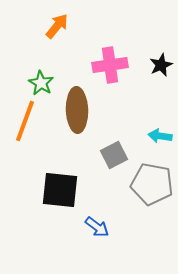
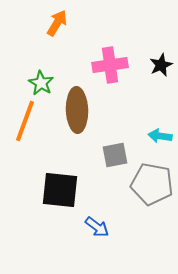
orange arrow: moved 3 px up; rotated 8 degrees counterclockwise
gray square: moved 1 px right; rotated 16 degrees clockwise
